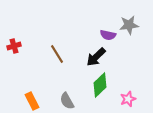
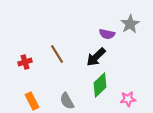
gray star: moved 1 px right, 1 px up; rotated 24 degrees counterclockwise
purple semicircle: moved 1 px left, 1 px up
red cross: moved 11 px right, 16 px down
pink star: rotated 14 degrees clockwise
